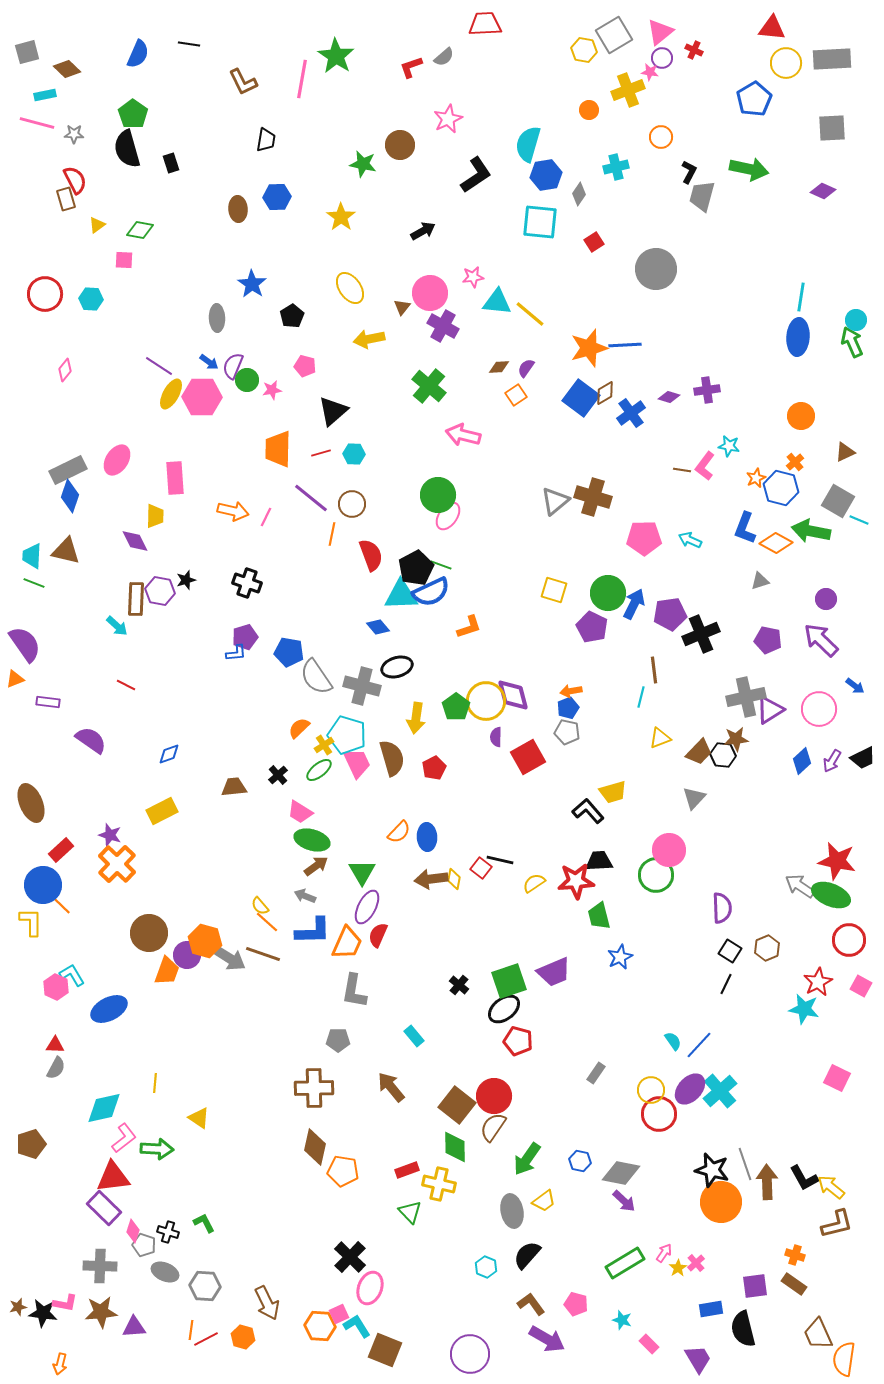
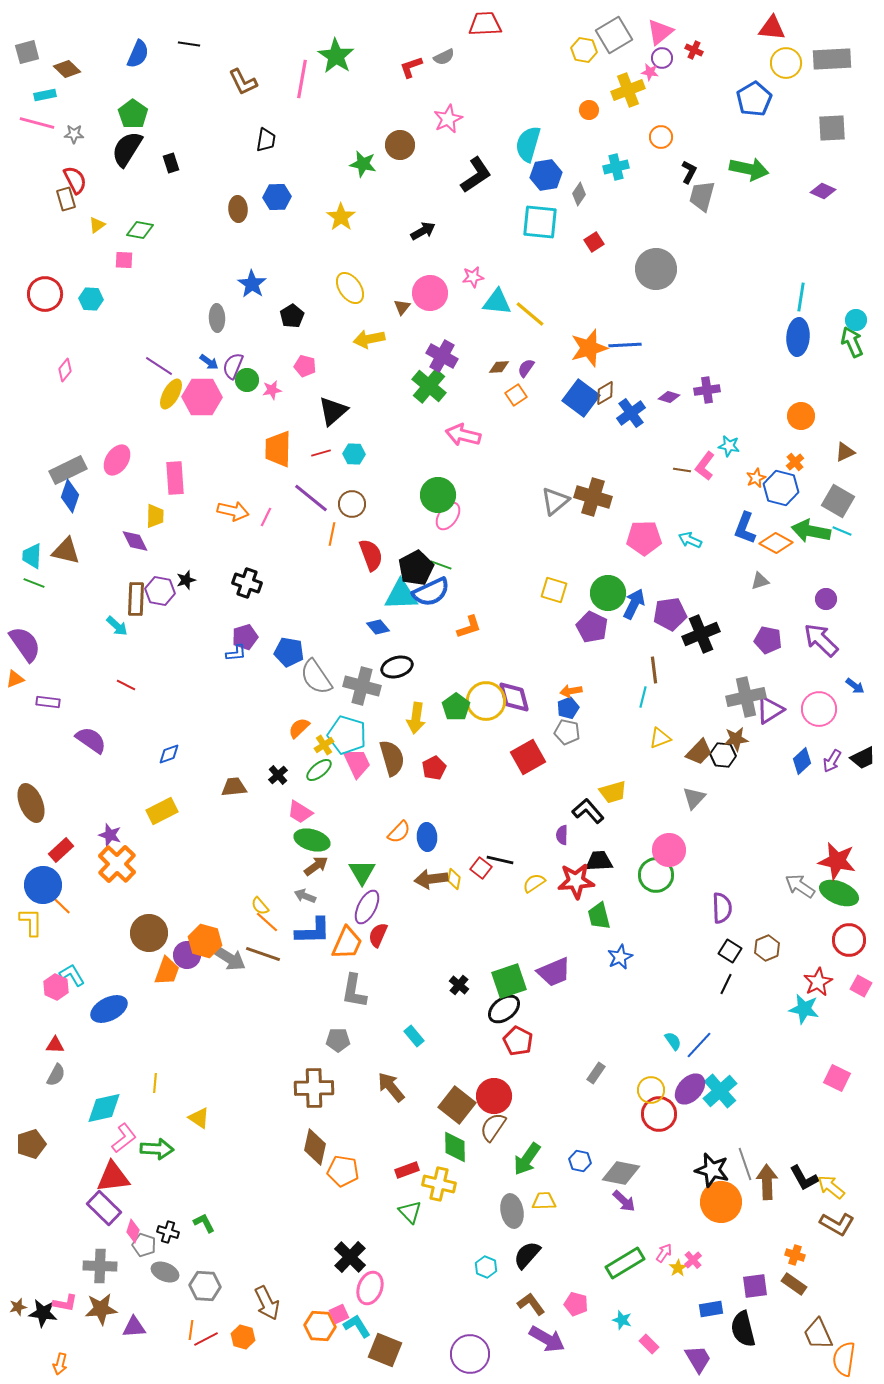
gray semicircle at (444, 57): rotated 15 degrees clockwise
black semicircle at (127, 149): rotated 48 degrees clockwise
purple cross at (443, 326): moved 1 px left, 30 px down
cyan line at (859, 520): moved 17 px left, 11 px down
purple diamond at (513, 695): moved 1 px right, 2 px down
cyan line at (641, 697): moved 2 px right
purple semicircle at (496, 737): moved 66 px right, 98 px down
green ellipse at (831, 895): moved 8 px right, 2 px up
red pentagon at (518, 1041): rotated 12 degrees clockwise
gray semicircle at (56, 1068): moved 7 px down
yellow trapezoid at (544, 1201): rotated 145 degrees counterclockwise
brown L-shape at (837, 1224): rotated 44 degrees clockwise
pink cross at (696, 1263): moved 3 px left, 3 px up
brown star at (101, 1312): moved 3 px up
